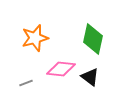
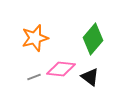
green diamond: rotated 28 degrees clockwise
gray line: moved 8 px right, 6 px up
